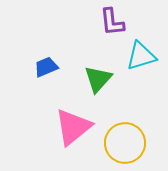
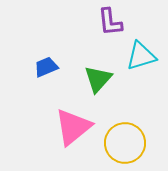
purple L-shape: moved 2 px left
